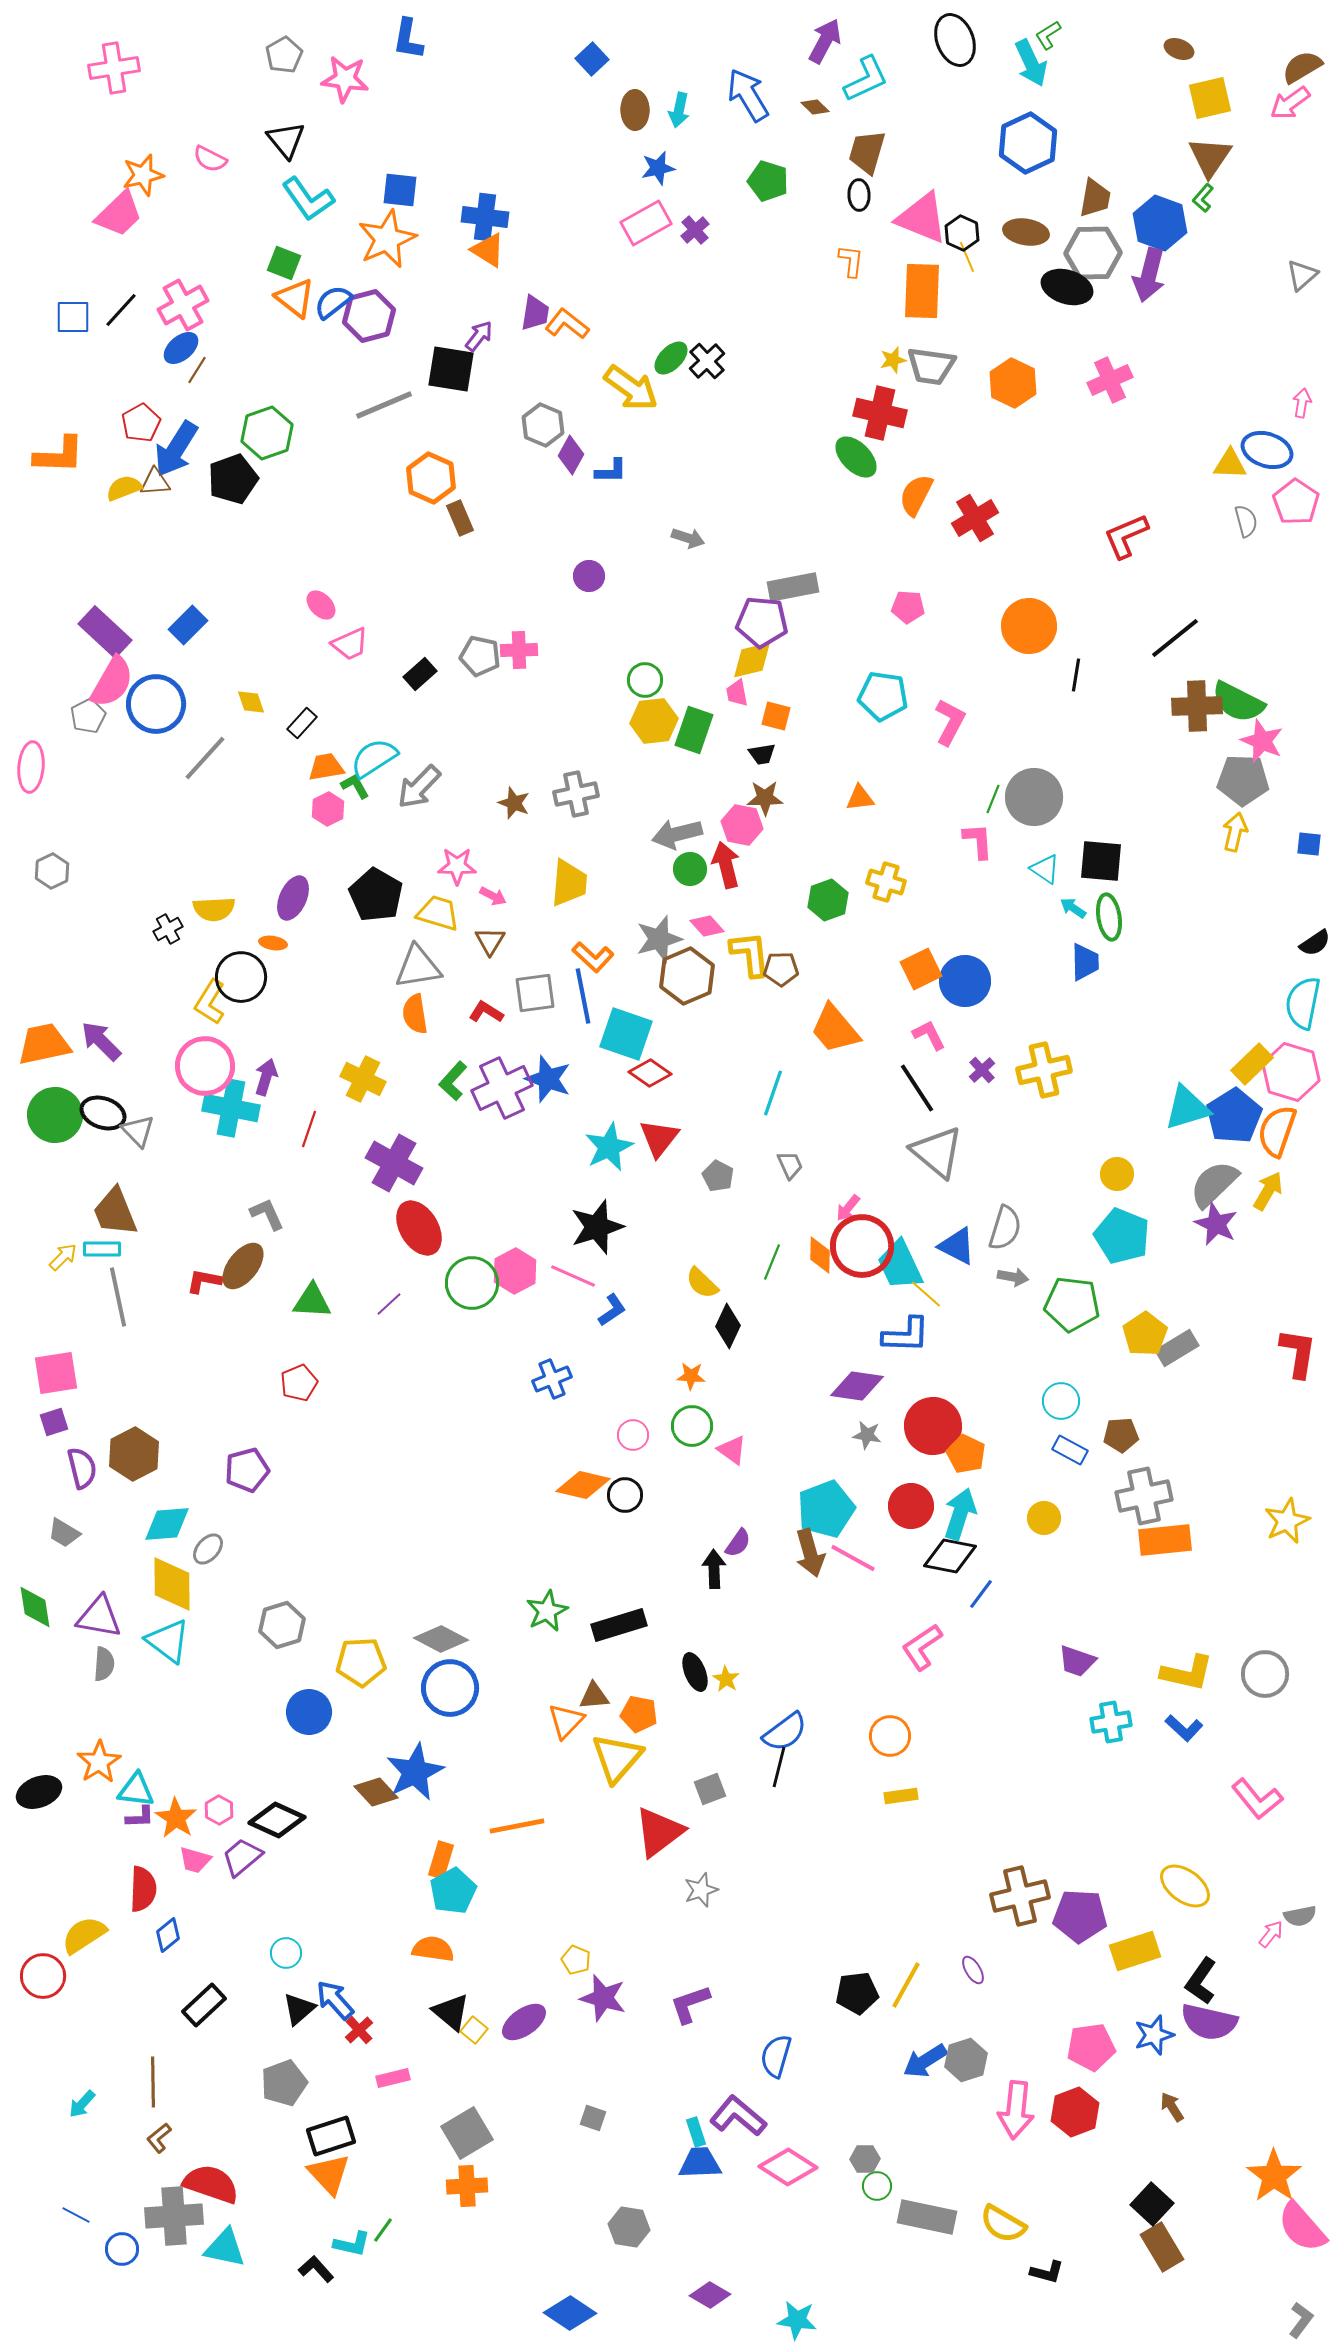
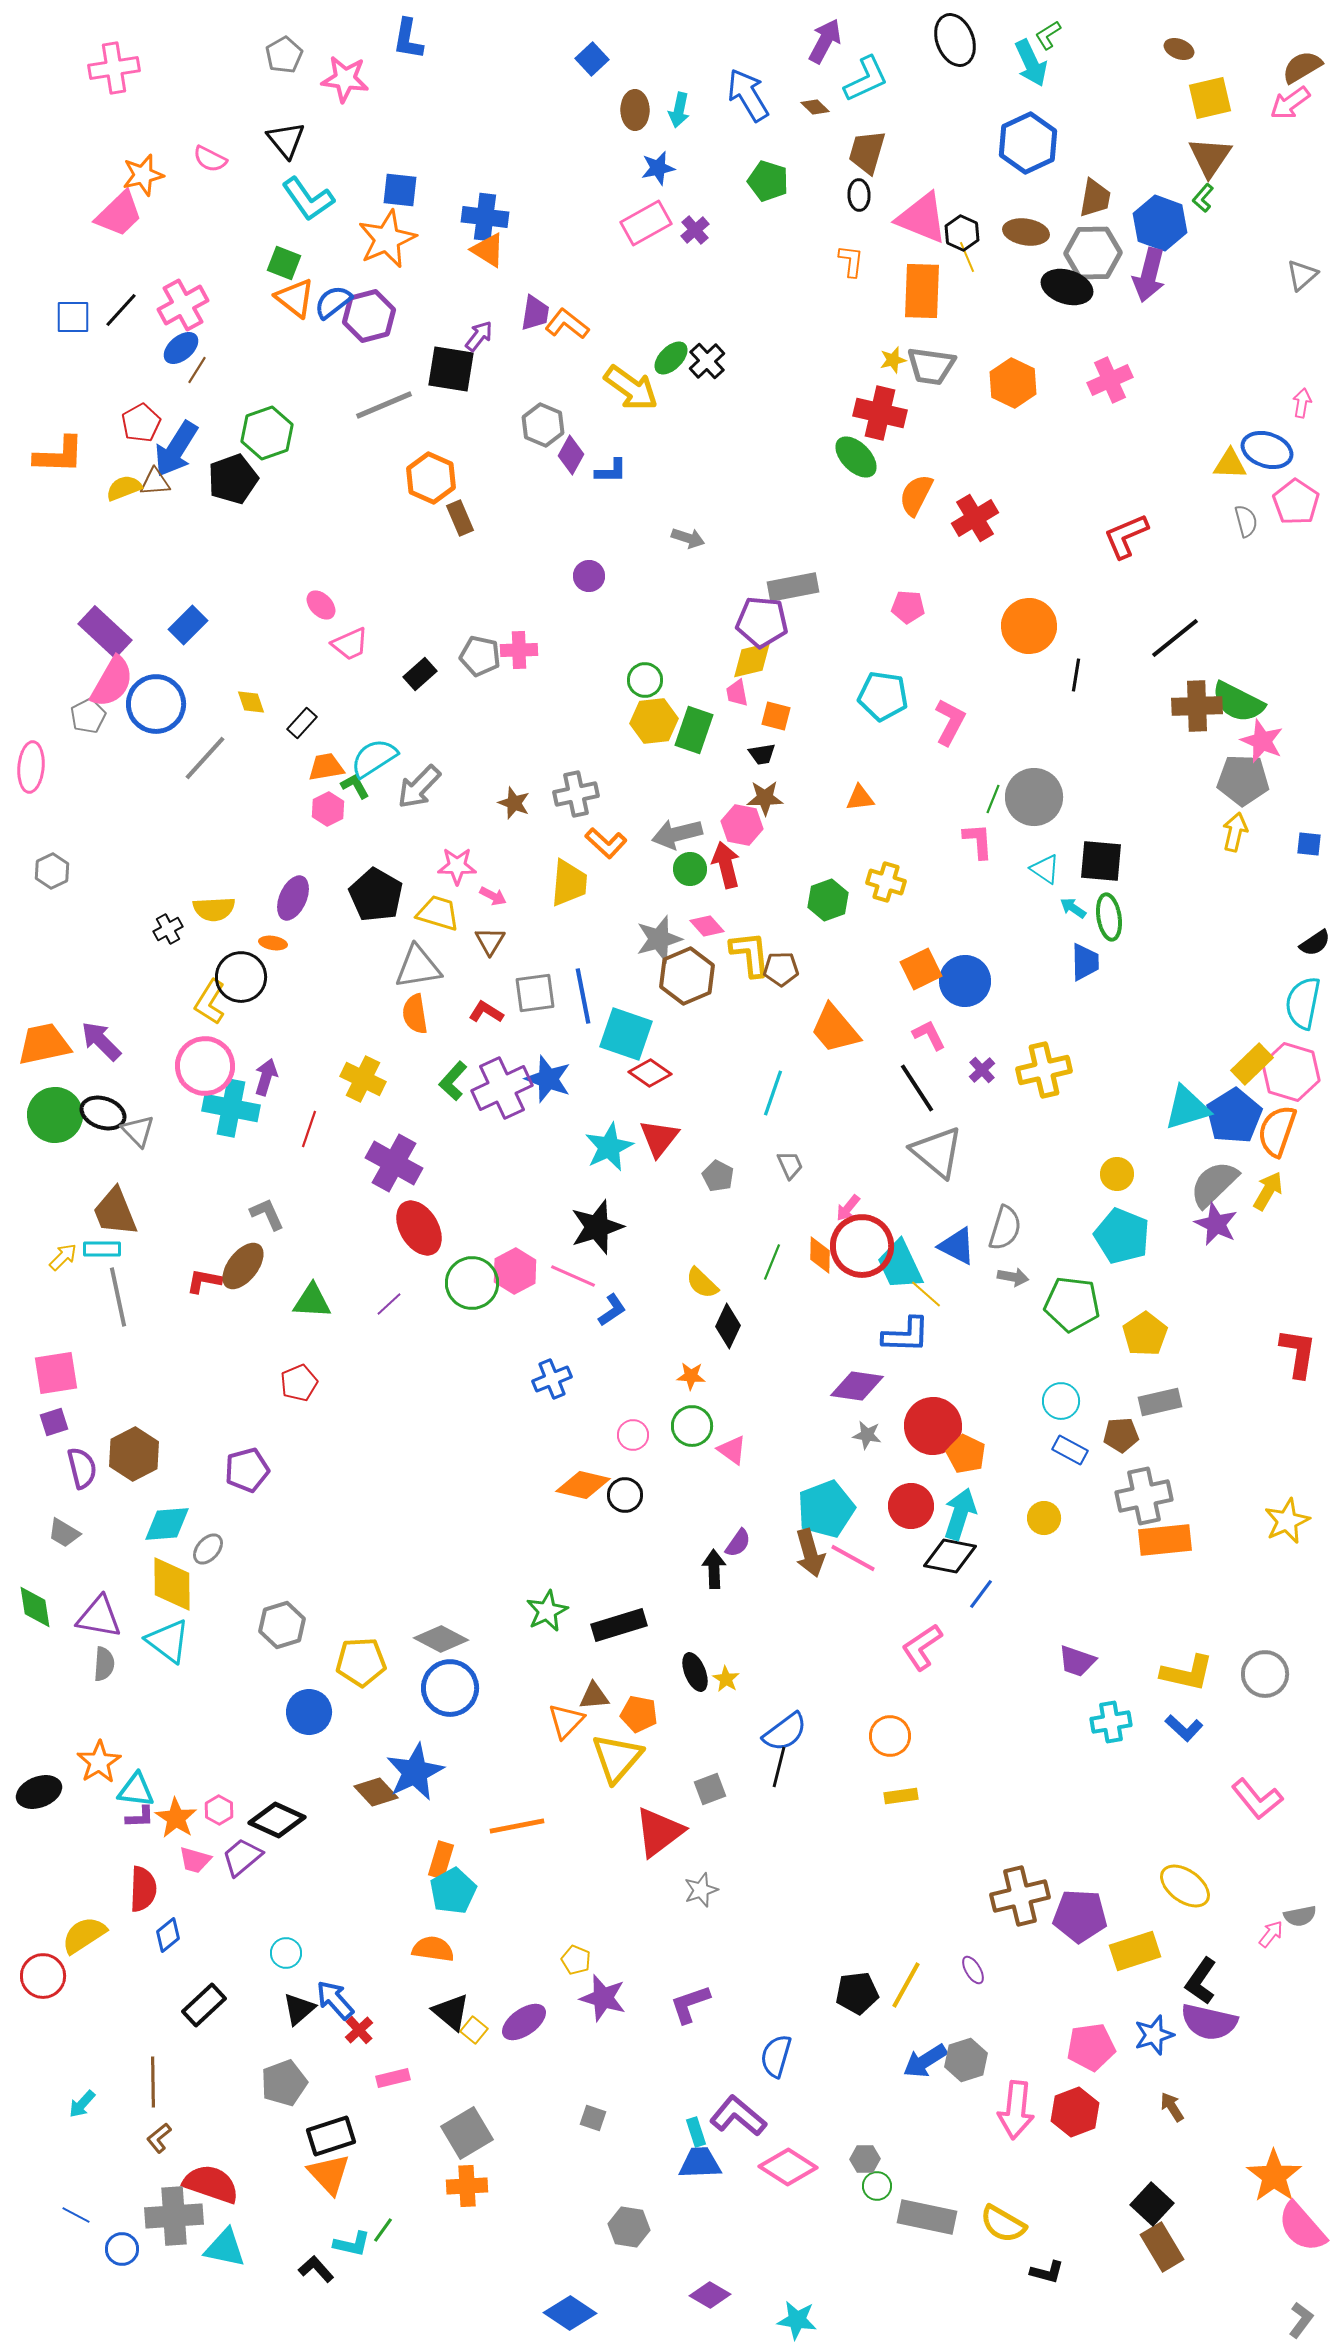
orange L-shape at (593, 957): moved 13 px right, 114 px up
gray rectangle at (1177, 1348): moved 17 px left, 54 px down; rotated 18 degrees clockwise
